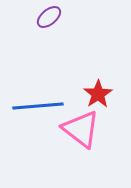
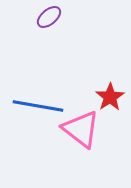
red star: moved 12 px right, 3 px down
blue line: rotated 15 degrees clockwise
